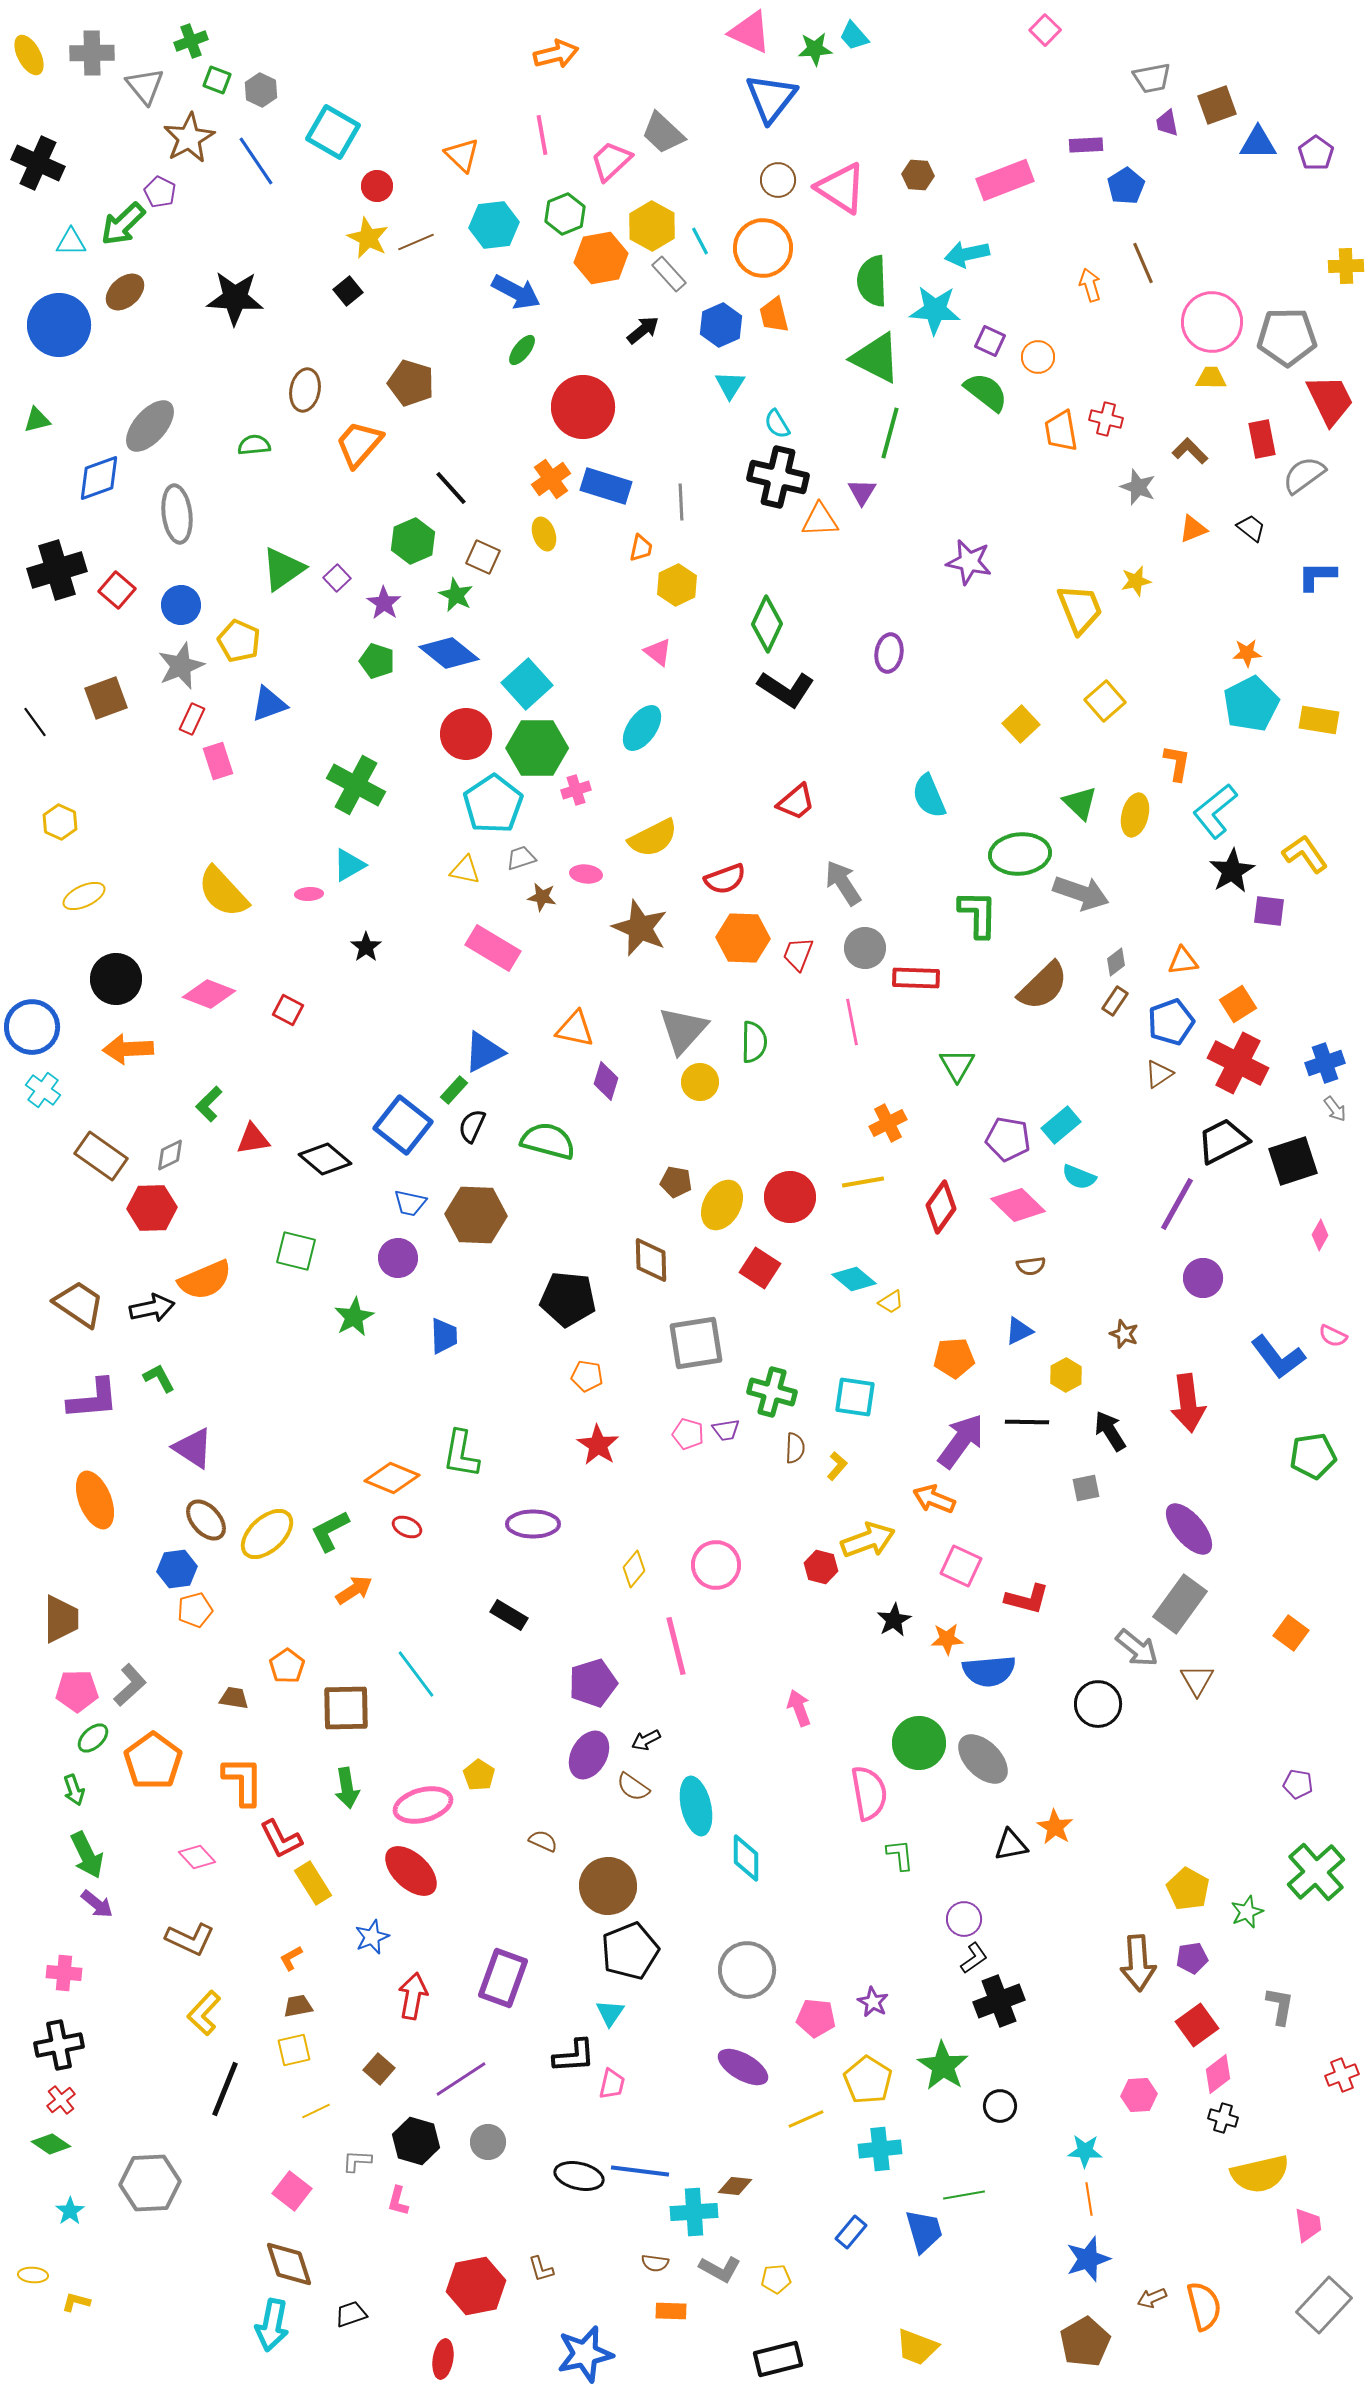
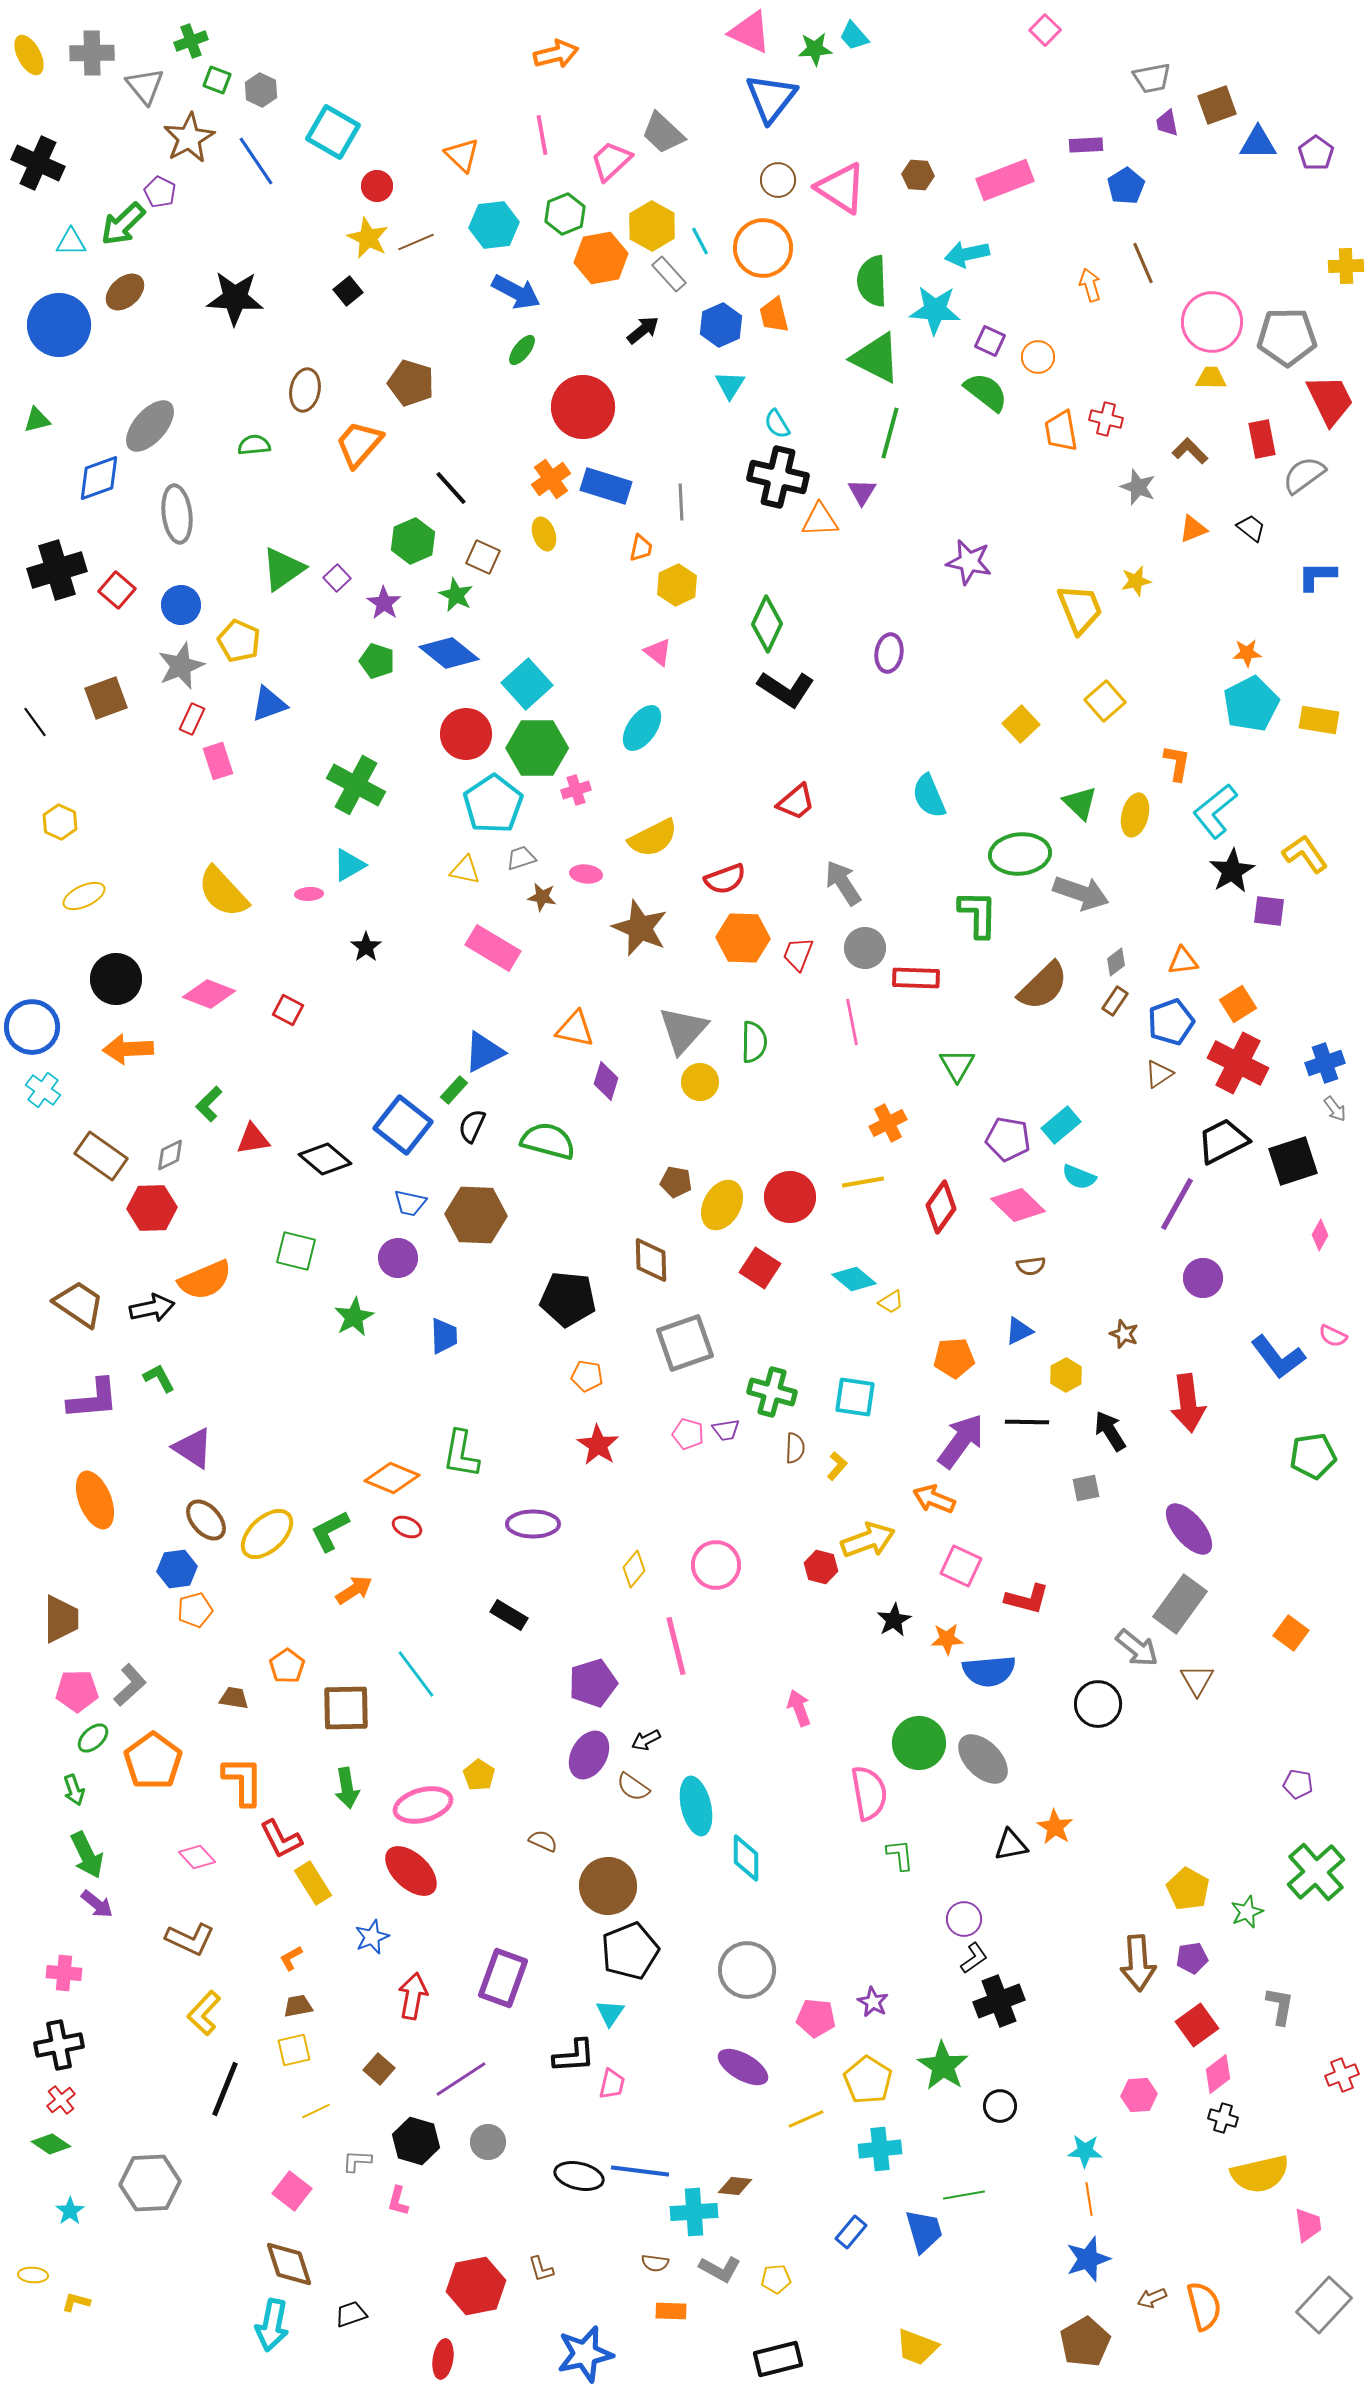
gray square at (696, 1343): moved 11 px left; rotated 10 degrees counterclockwise
